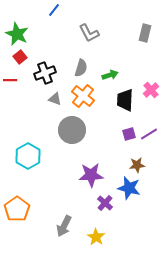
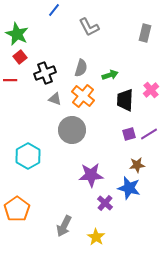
gray L-shape: moved 6 px up
